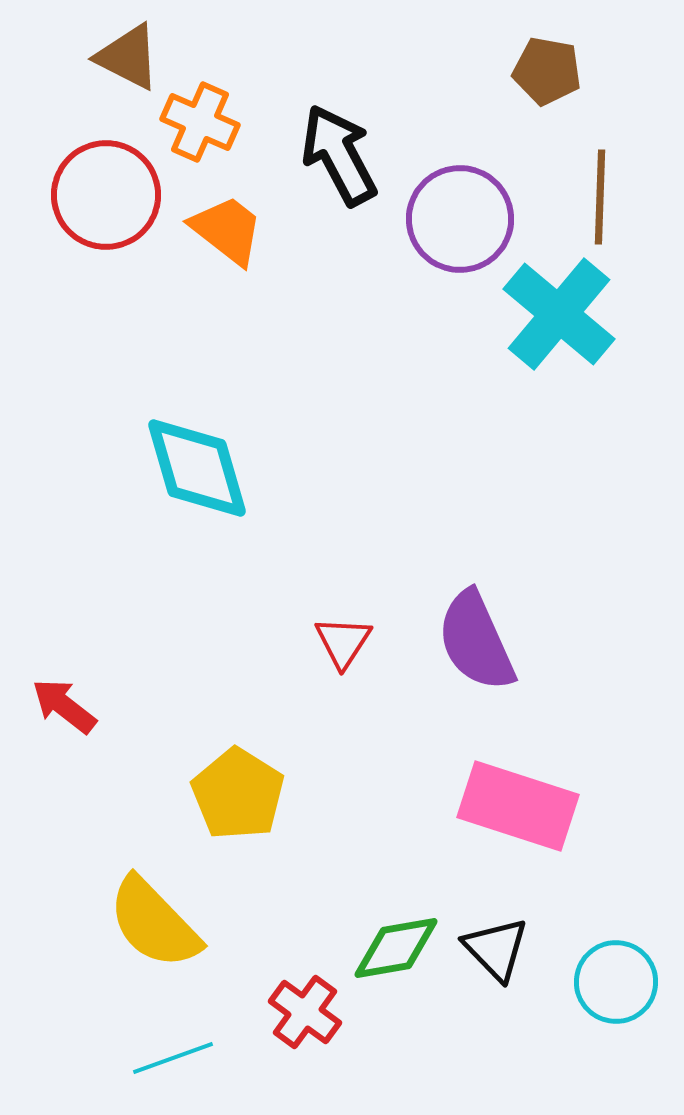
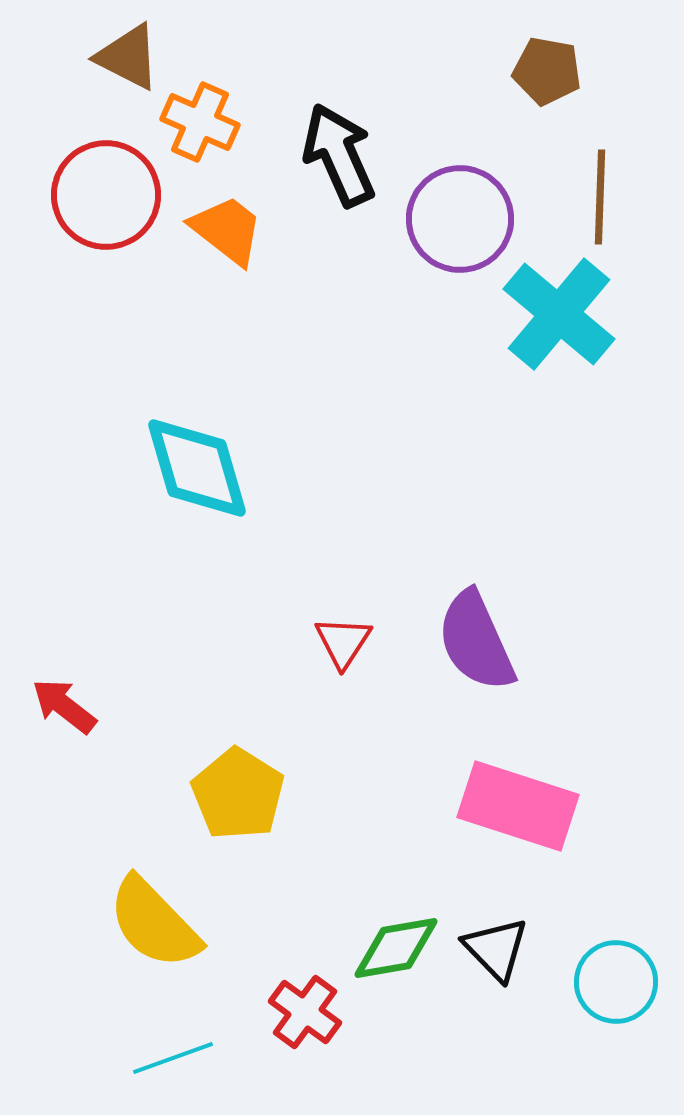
black arrow: rotated 4 degrees clockwise
